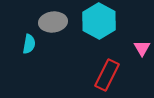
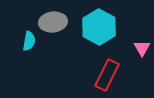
cyan hexagon: moved 6 px down
cyan semicircle: moved 3 px up
